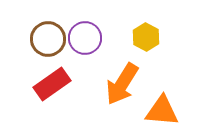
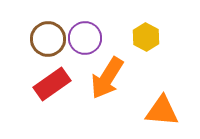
orange arrow: moved 15 px left, 6 px up
